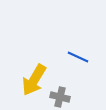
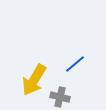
blue line: moved 3 px left, 7 px down; rotated 65 degrees counterclockwise
